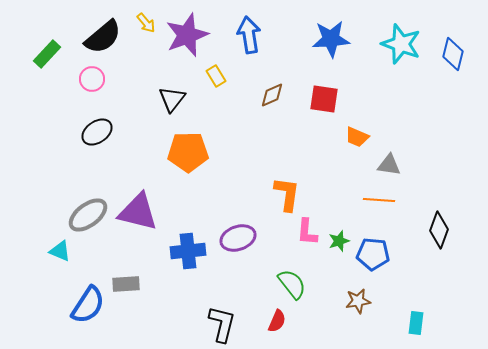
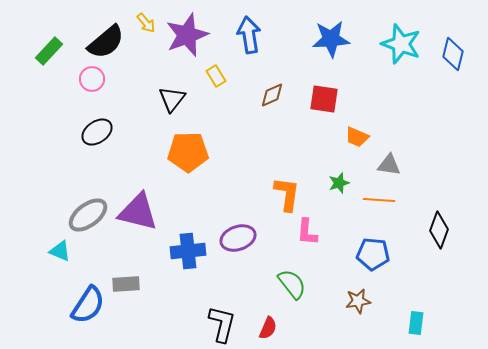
black semicircle: moved 3 px right, 5 px down
green rectangle: moved 2 px right, 3 px up
green star: moved 58 px up
red semicircle: moved 9 px left, 7 px down
